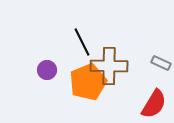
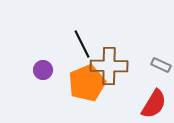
black line: moved 2 px down
gray rectangle: moved 2 px down
purple circle: moved 4 px left
orange pentagon: moved 1 px left, 1 px down
